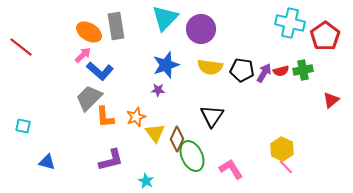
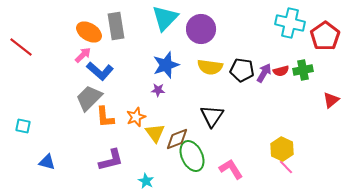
brown diamond: rotated 45 degrees clockwise
